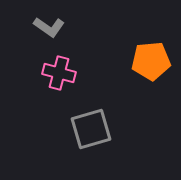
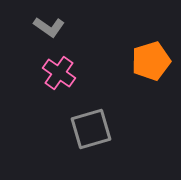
orange pentagon: rotated 12 degrees counterclockwise
pink cross: rotated 20 degrees clockwise
